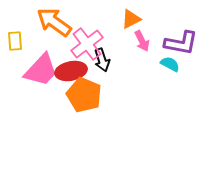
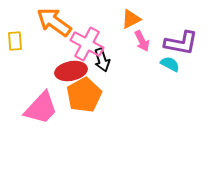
pink cross: rotated 24 degrees counterclockwise
pink trapezoid: moved 38 px down
orange pentagon: rotated 20 degrees clockwise
